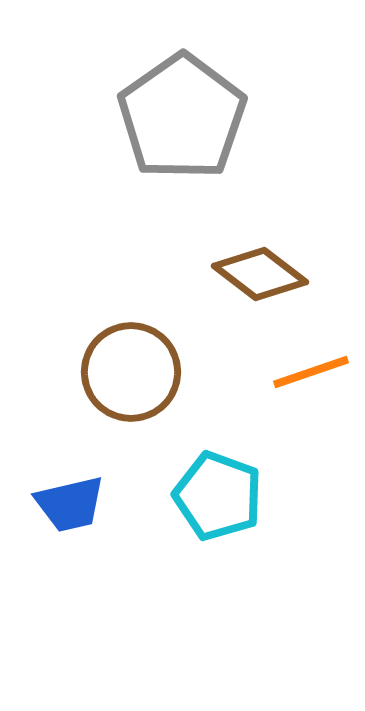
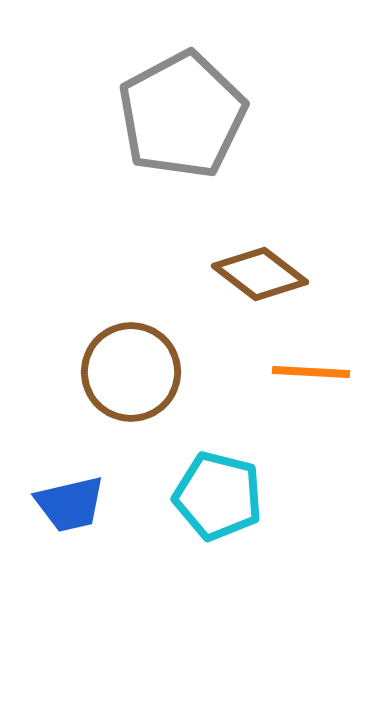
gray pentagon: moved 2 px up; rotated 7 degrees clockwise
orange line: rotated 22 degrees clockwise
cyan pentagon: rotated 6 degrees counterclockwise
